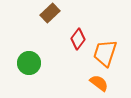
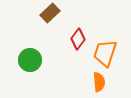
green circle: moved 1 px right, 3 px up
orange semicircle: moved 1 px up; rotated 48 degrees clockwise
